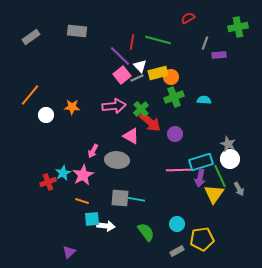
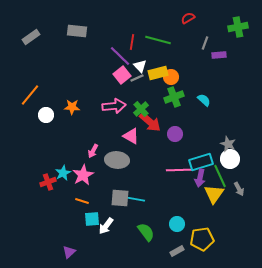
cyan semicircle at (204, 100): rotated 40 degrees clockwise
white arrow at (106, 226): rotated 120 degrees clockwise
